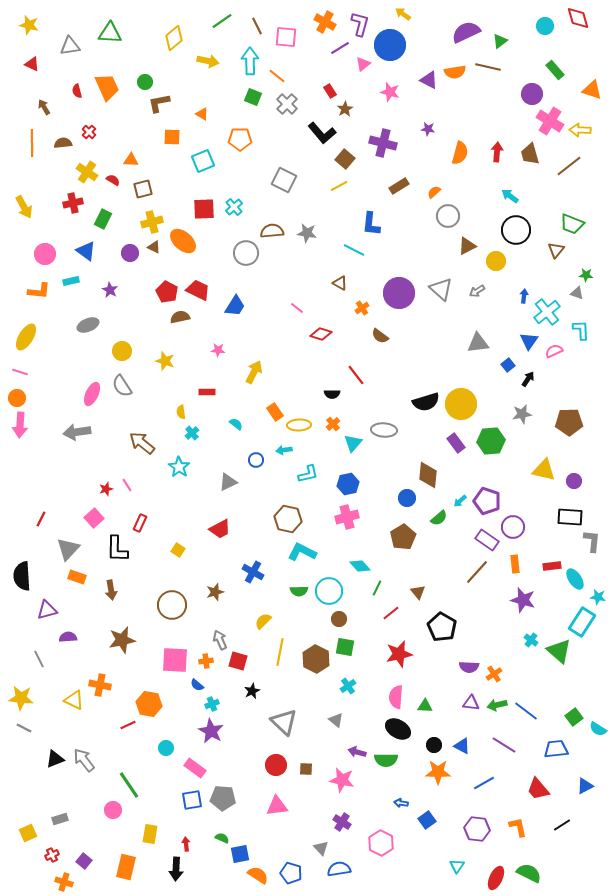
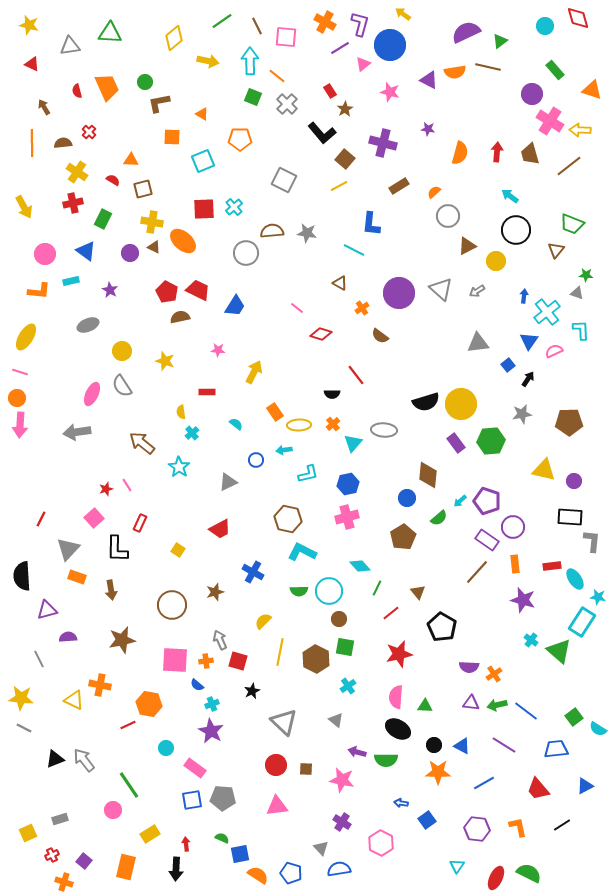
yellow cross at (87, 172): moved 10 px left
yellow cross at (152, 222): rotated 25 degrees clockwise
yellow rectangle at (150, 834): rotated 48 degrees clockwise
